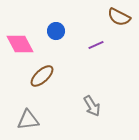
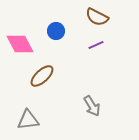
brown semicircle: moved 22 px left
